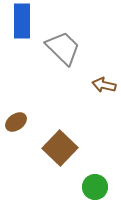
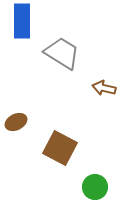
gray trapezoid: moved 1 px left, 5 px down; rotated 12 degrees counterclockwise
brown arrow: moved 3 px down
brown ellipse: rotated 10 degrees clockwise
brown square: rotated 16 degrees counterclockwise
